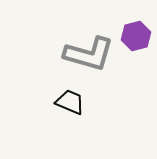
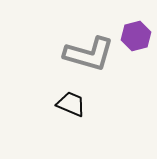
black trapezoid: moved 1 px right, 2 px down
